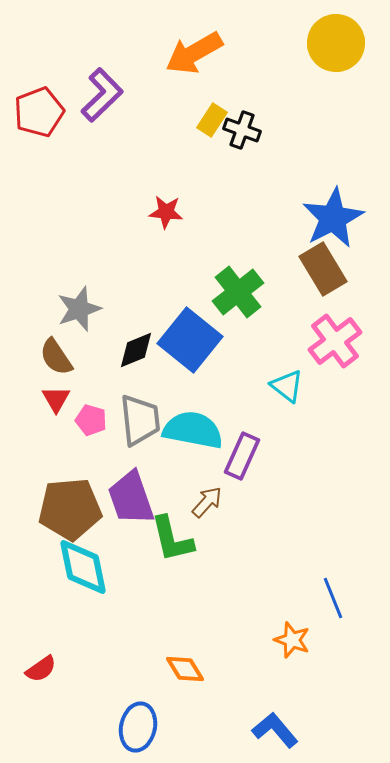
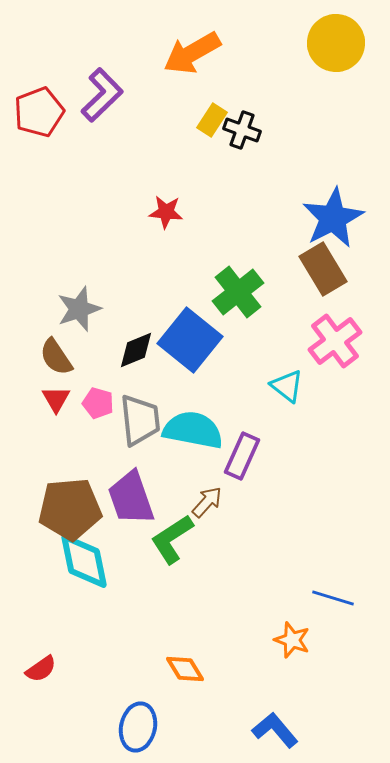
orange arrow: moved 2 px left
pink pentagon: moved 7 px right, 17 px up
green L-shape: rotated 70 degrees clockwise
cyan diamond: moved 1 px right, 6 px up
blue line: rotated 51 degrees counterclockwise
